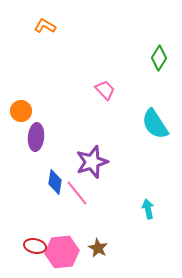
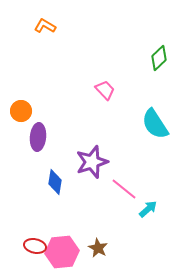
green diamond: rotated 15 degrees clockwise
purple ellipse: moved 2 px right
pink line: moved 47 px right, 4 px up; rotated 12 degrees counterclockwise
cyan arrow: rotated 60 degrees clockwise
